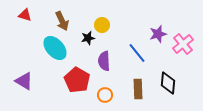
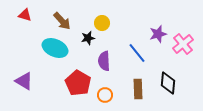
brown arrow: rotated 18 degrees counterclockwise
yellow circle: moved 2 px up
cyan ellipse: rotated 25 degrees counterclockwise
red pentagon: moved 1 px right, 3 px down
